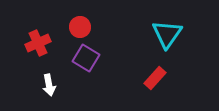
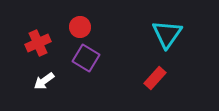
white arrow: moved 5 px left, 4 px up; rotated 65 degrees clockwise
